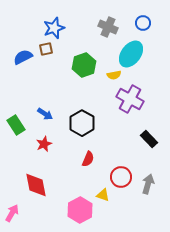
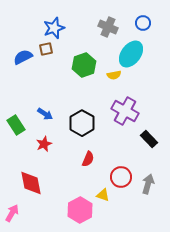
purple cross: moved 5 px left, 12 px down
red diamond: moved 5 px left, 2 px up
